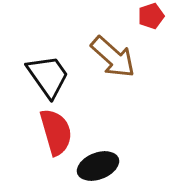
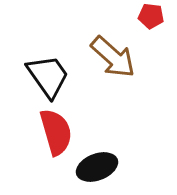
red pentagon: rotated 25 degrees clockwise
black ellipse: moved 1 px left, 1 px down
